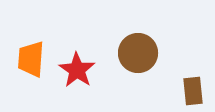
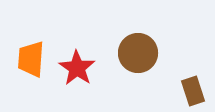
red star: moved 2 px up
brown rectangle: rotated 12 degrees counterclockwise
